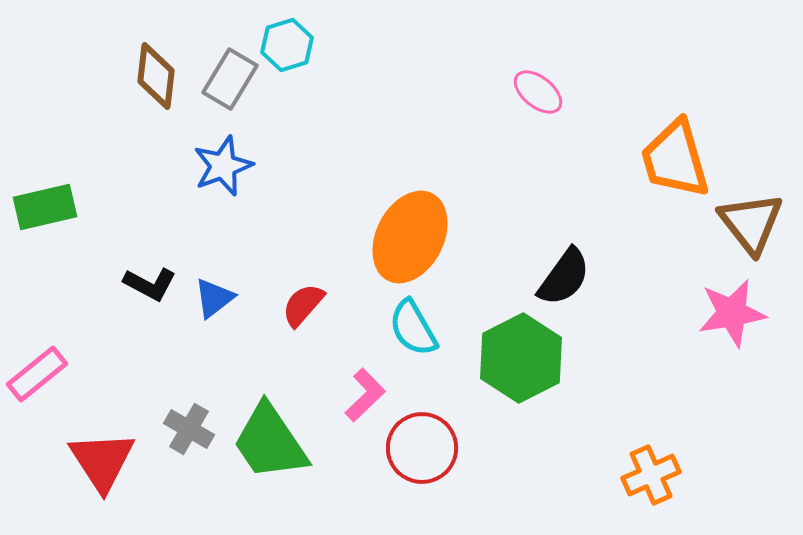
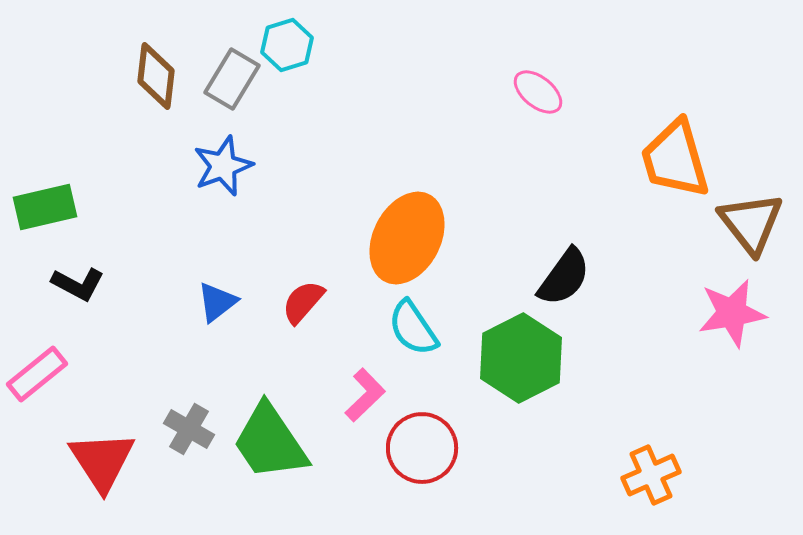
gray rectangle: moved 2 px right
orange ellipse: moved 3 px left, 1 px down
black L-shape: moved 72 px left
blue triangle: moved 3 px right, 4 px down
red semicircle: moved 3 px up
cyan semicircle: rotated 4 degrees counterclockwise
